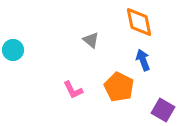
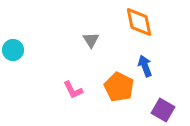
gray triangle: rotated 18 degrees clockwise
blue arrow: moved 2 px right, 6 px down
